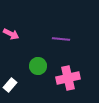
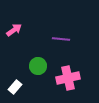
pink arrow: moved 3 px right, 4 px up; rotated 63 degrees counterclockwise
white rectangle: moved 5 px right, 2 px down
